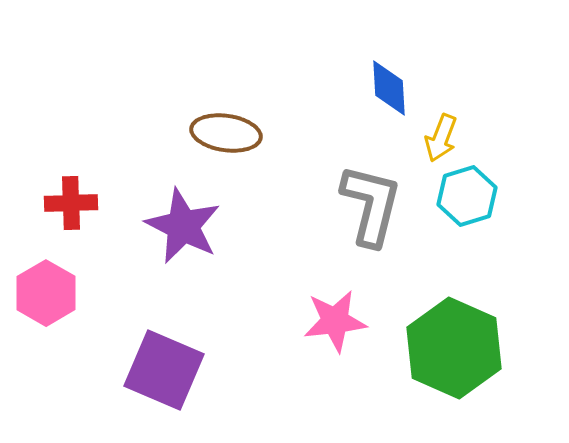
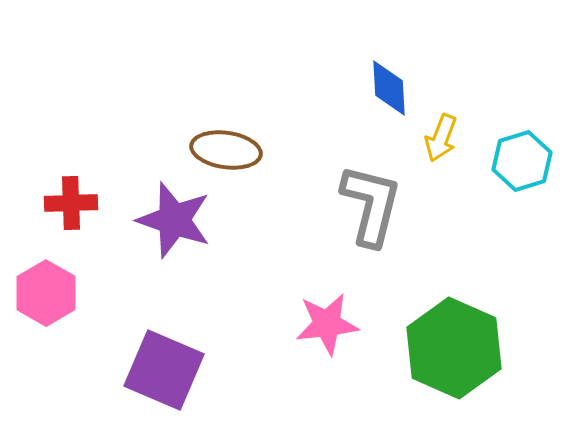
brown ellipse: moved 17 px down
cyan hexagon: moved 55 px right, 35 px up
purple star: moved 9 px left, 6 px up; rotated 8 degrees counterclockwise
pink star: moved 8 px left, 3 px down
